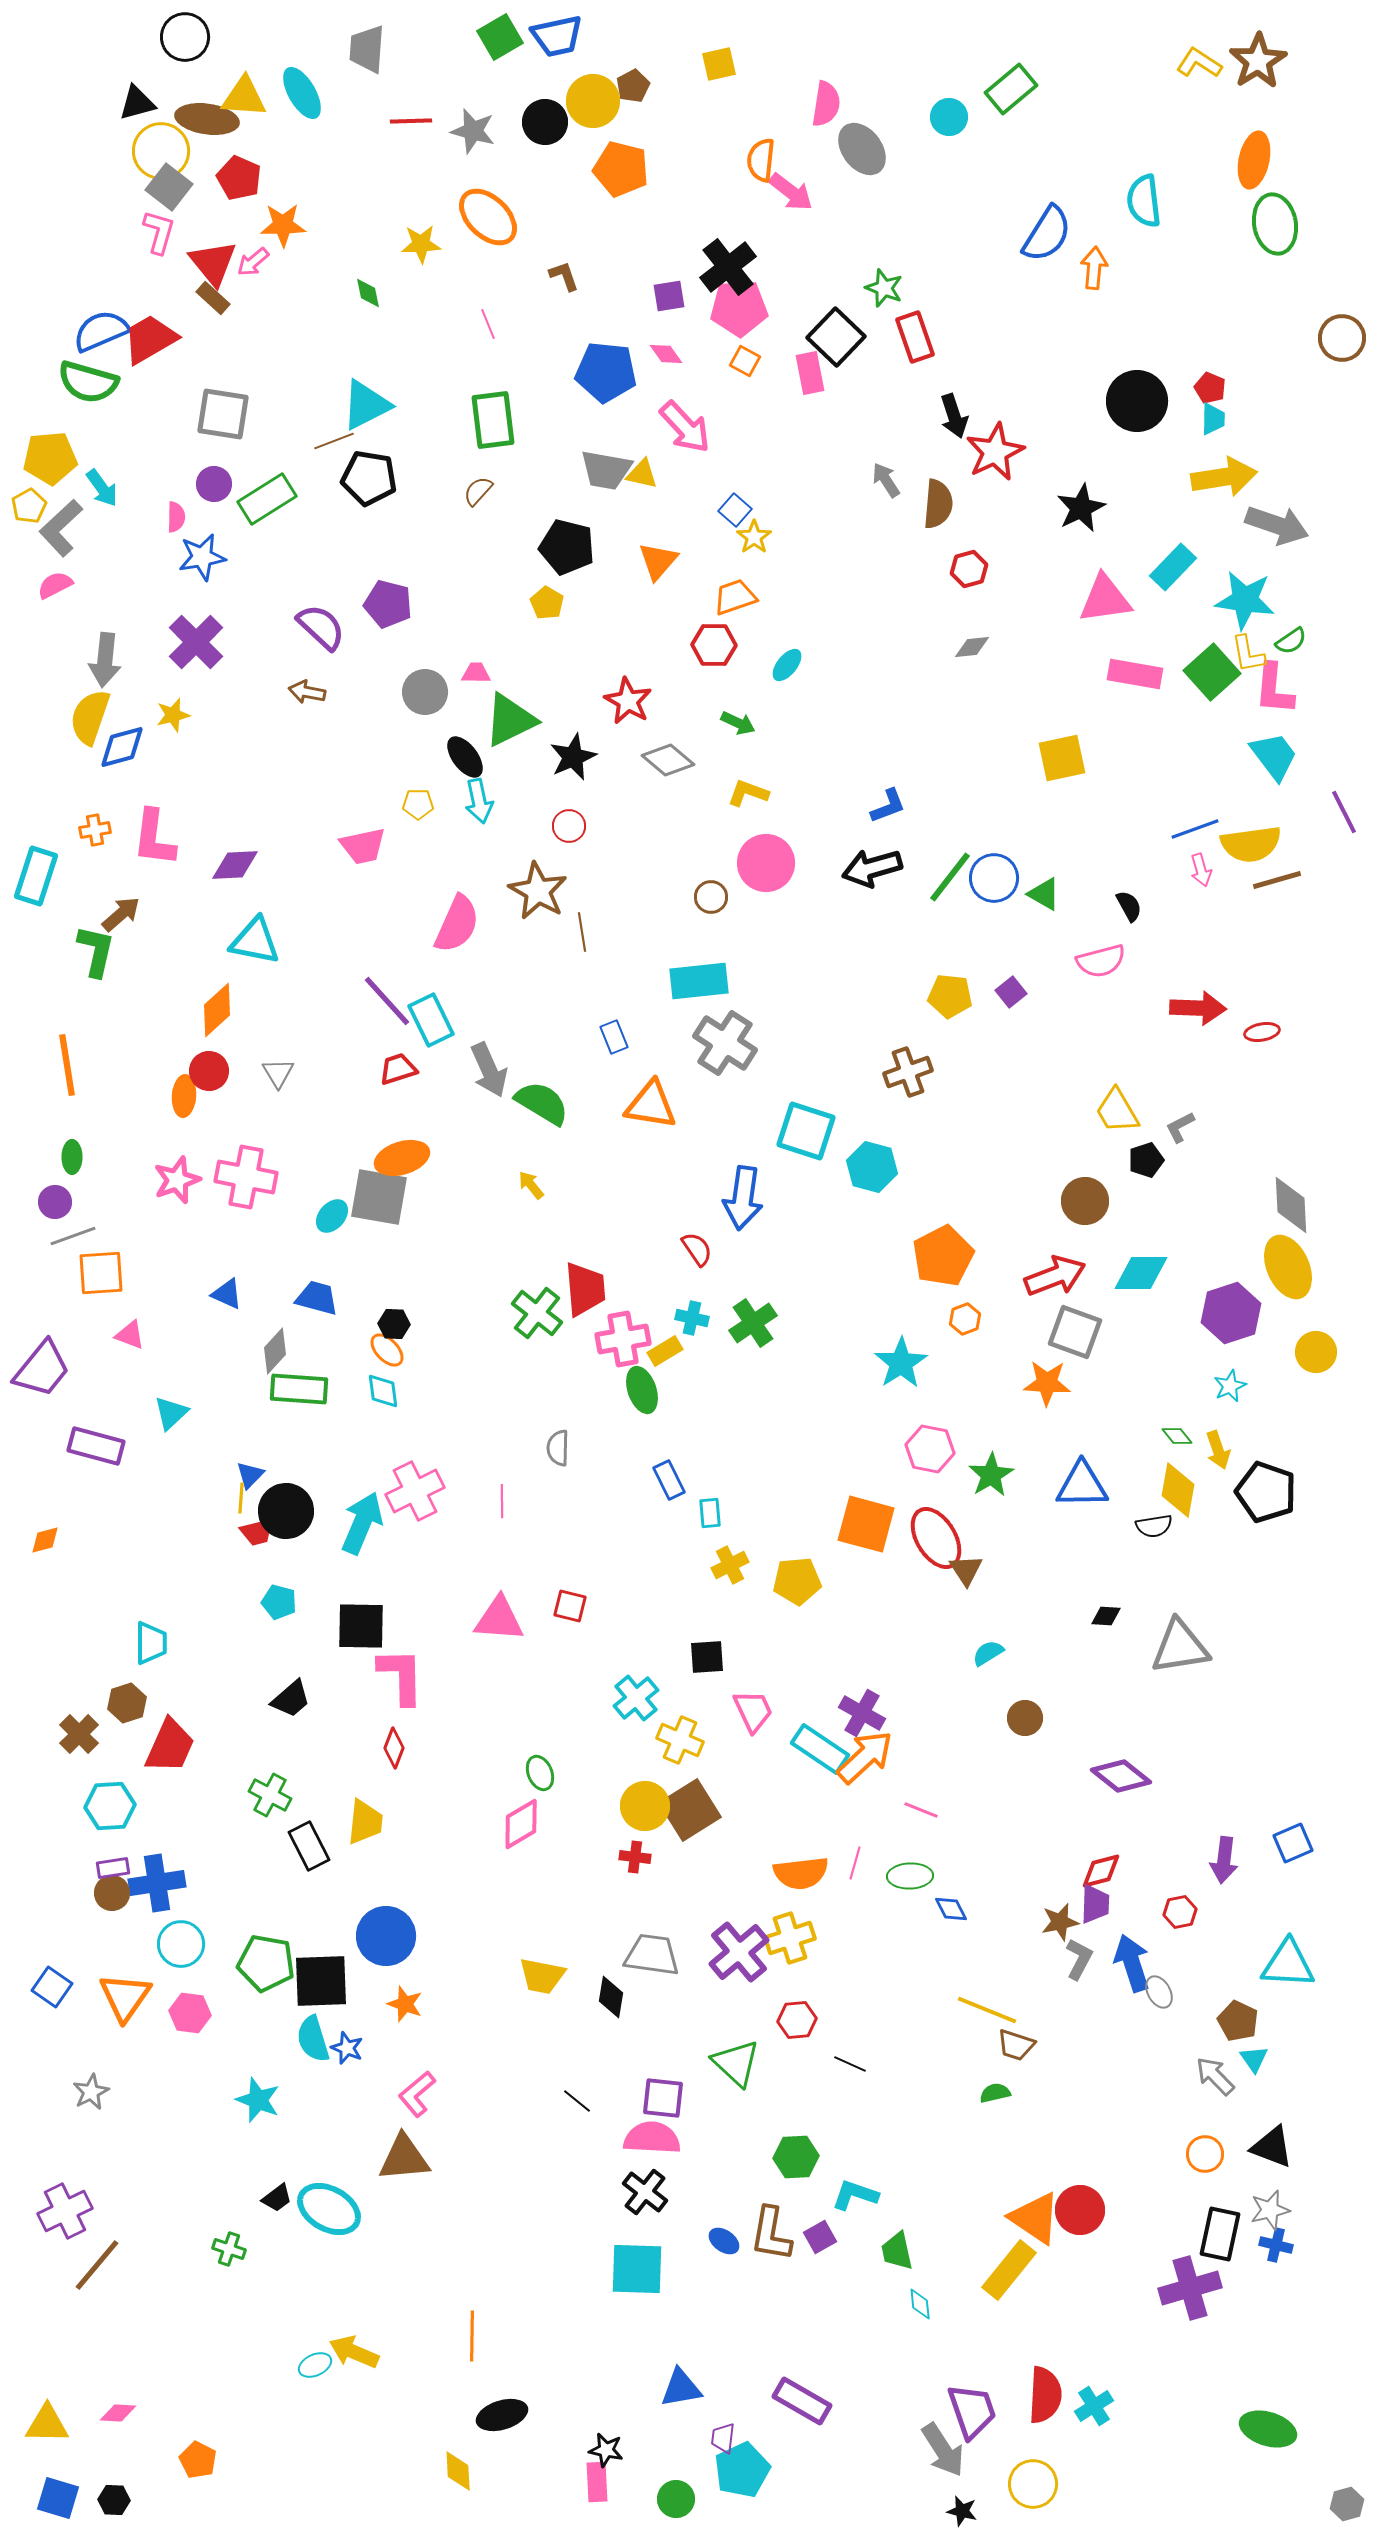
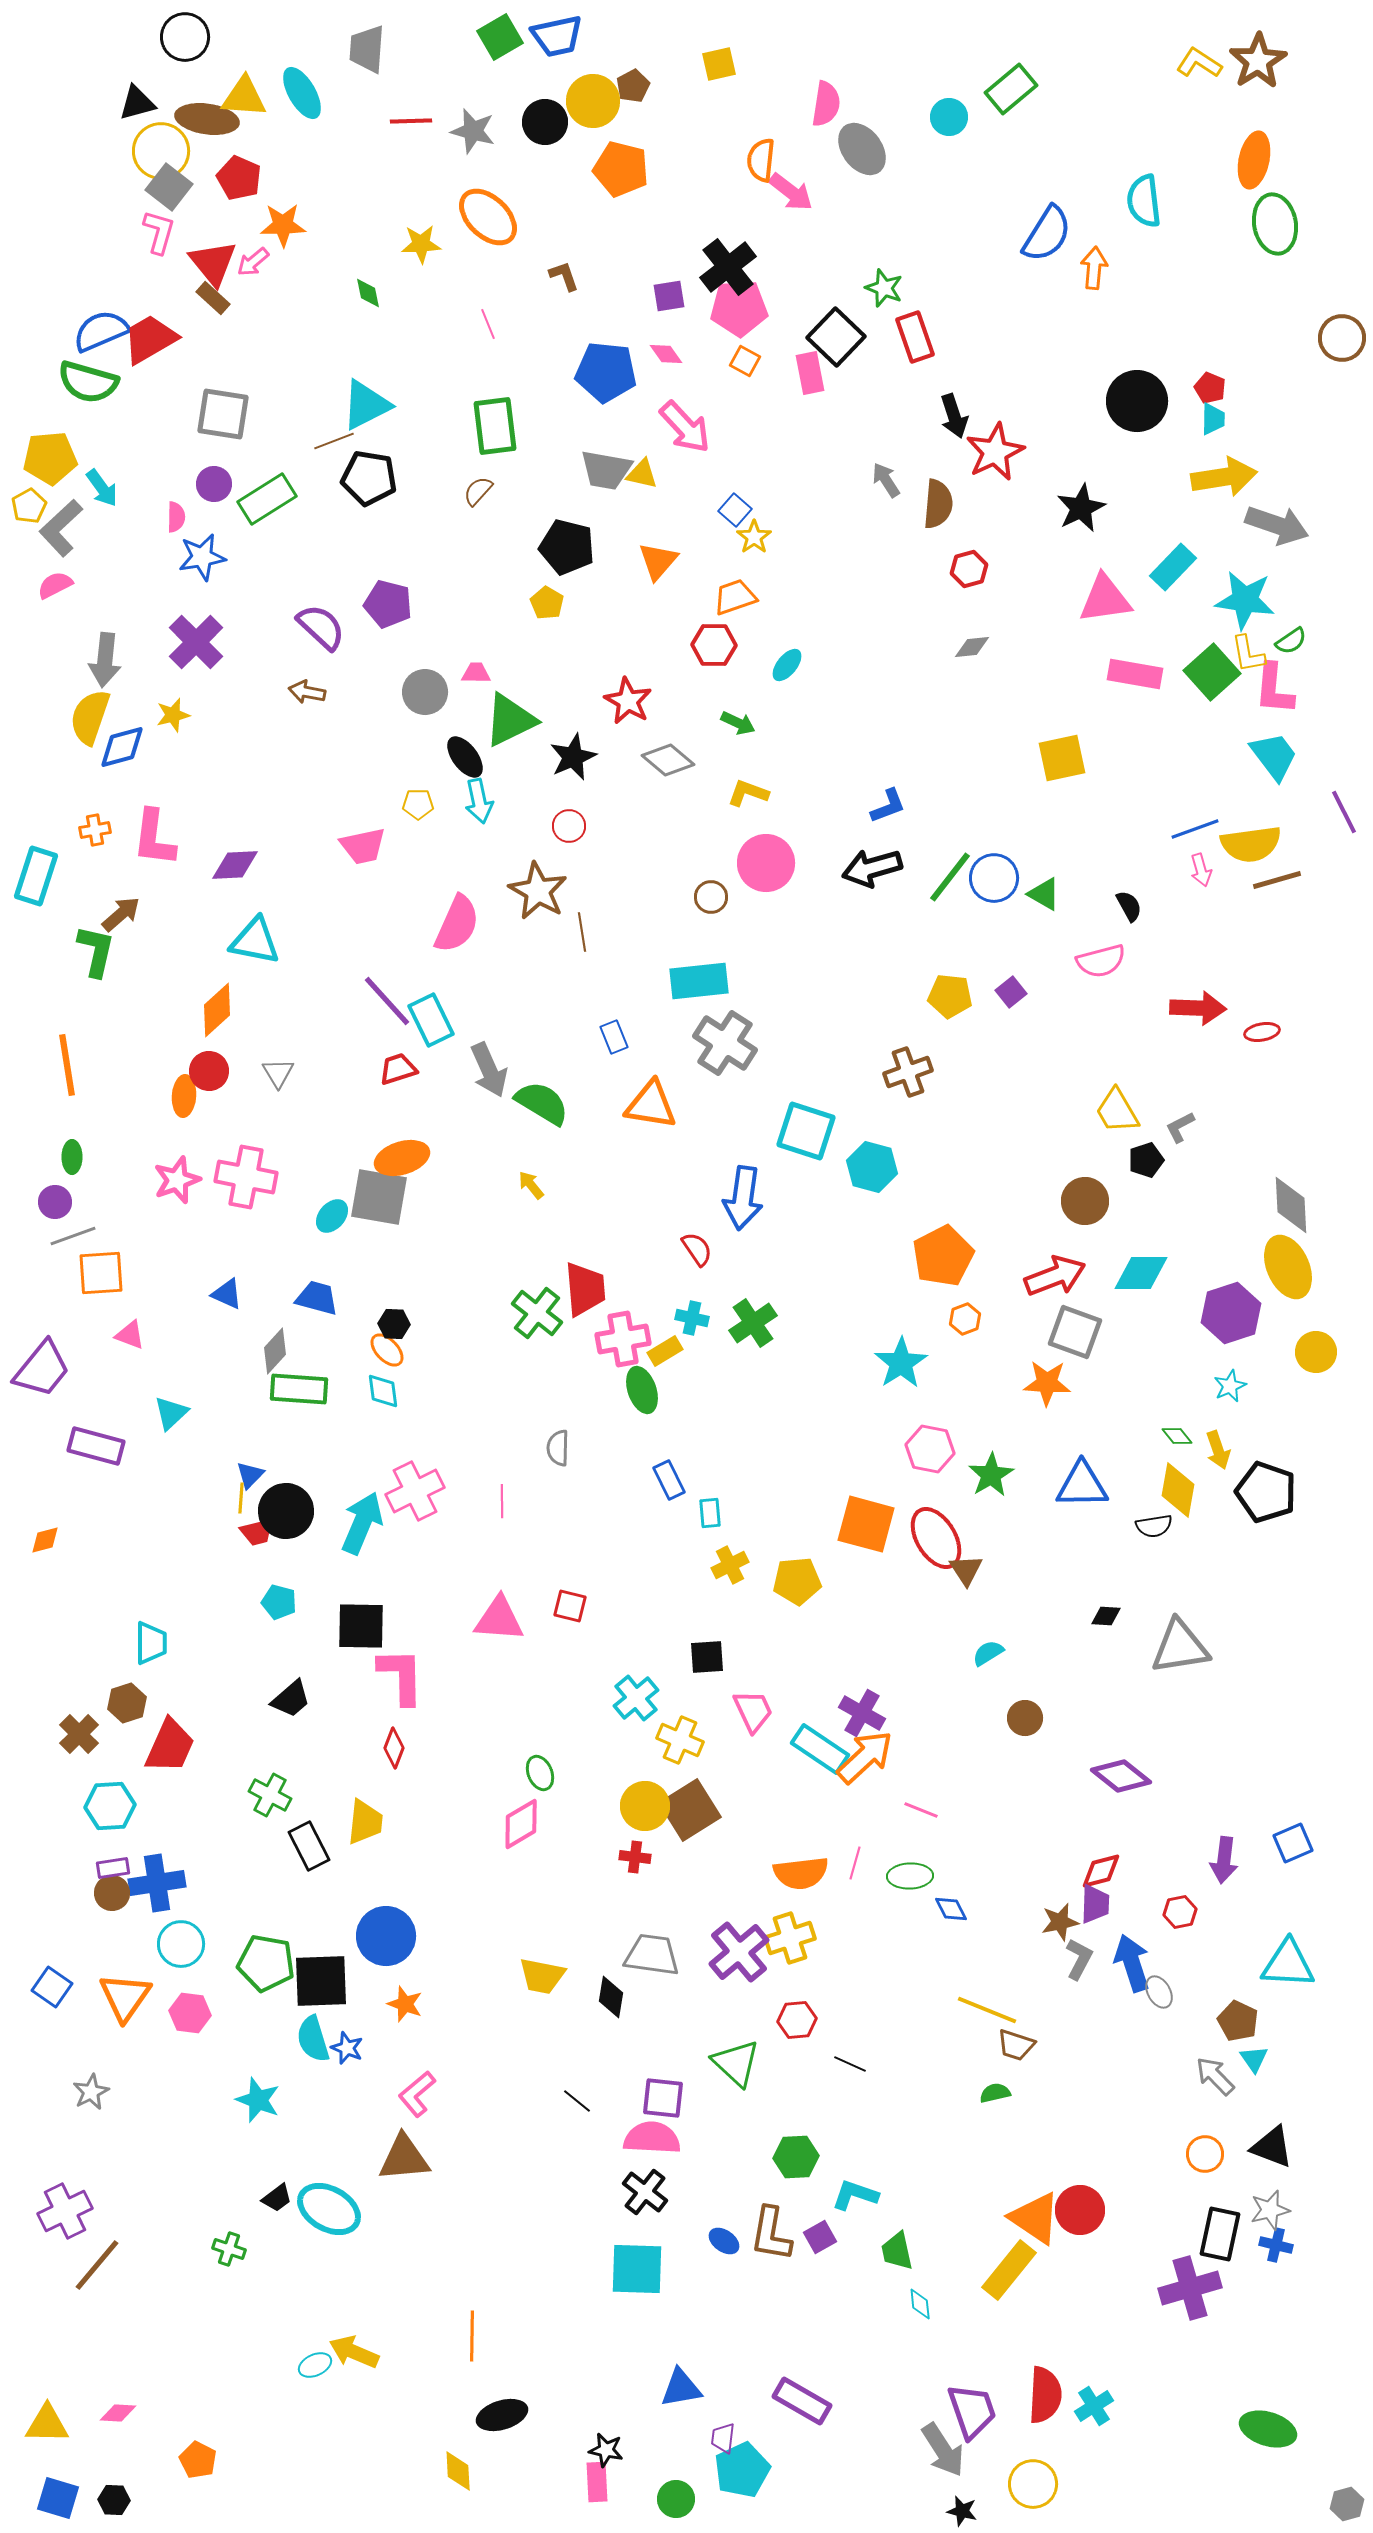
green rectangle at (493, 420): moved 2 px right, 6 px down
